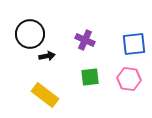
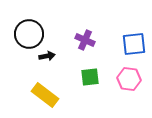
black circle: moved 1 px left
